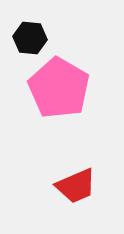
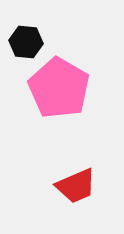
black hexagon: moved 4 px left, 4 px down
